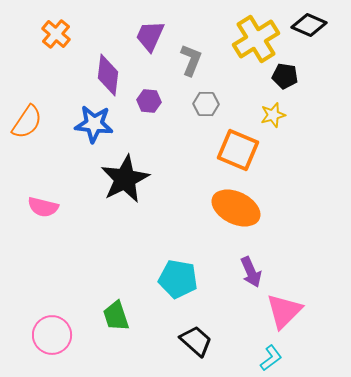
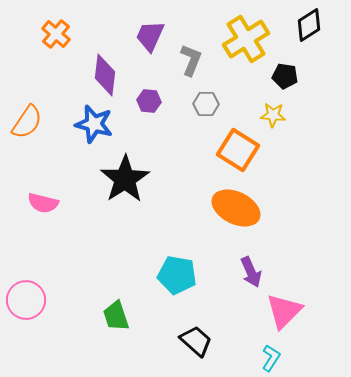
black diamond: rotated 56 degrees counterclockwise
yellow cross: moved 10 px left
purple diamond: moved 3 px left
yellow star: rotated 20 degrees clockwise
blue star: rotated 9 degrees clockwise
orange square: rotated 9 degrees clockwise
black star: rotated 6 degrees counterclockwise
pink semicircle: moved 4 px up
cyan pentagon: moved 1 px left, 4 px up
pink circle: moved 26 px left, 35 px up
cyan L-shape: rotated 20 degrees counterclockwise
